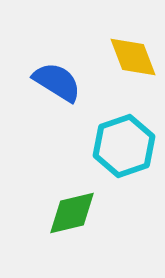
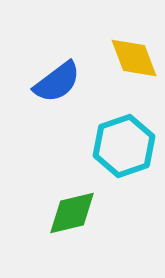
yellow diamond: moved 1 px right, 1 px down
blue semicircle: rotated 111 degrees clockwise
